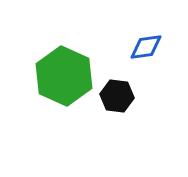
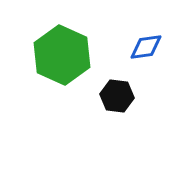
green hexagon: moved 2 px left, 21 px up
